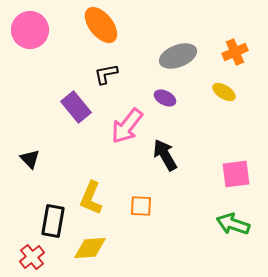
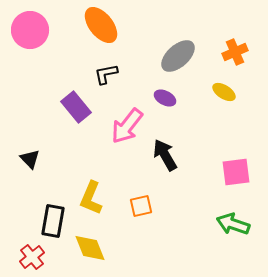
gray ellipse: rotated 21 degrees counterclockwise
pink square: moved 2 px up
orange square: rotated 15 degrees counterclockwise
yellow diamond: rotated 72 degrees clockwise
